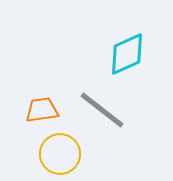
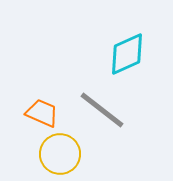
orange trapezoid: moved 3 px down; rotated 32 degrees clockwise
